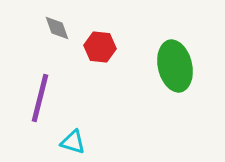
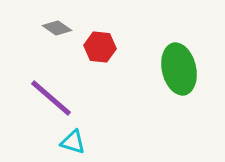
gray diamond: rotated 36 degrees counterclockwise
green ellipse: moved 4 px right, 3 px down
purple line: moved 11 px right; rotated 63 degrees counterclockwise
